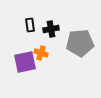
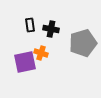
black cross: rotated 21 degrees clockwise
gray pentagon: moved 3 px right; rotated 12 degrees counterclockwise
